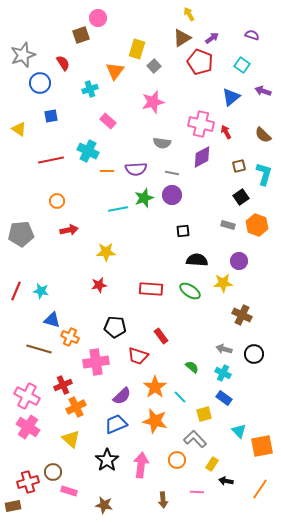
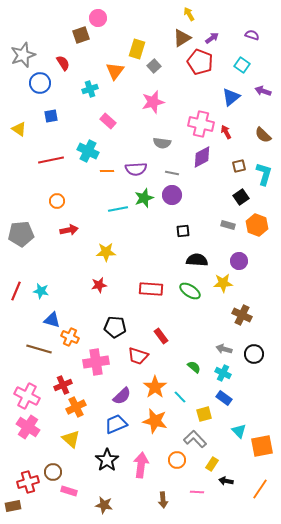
green semicircle at (192, 367): moved 2 px right
